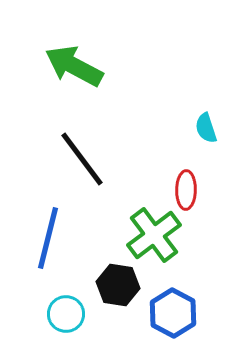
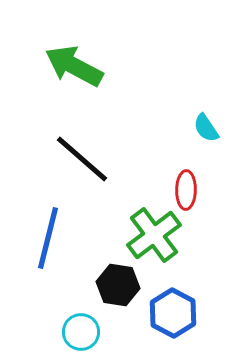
cyan semicircle: rotated 16 degrees counterclockwise
black line: rotated 12 degrees counterclockwise
cyan circle: moved 15 px right, 18 px down
